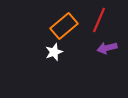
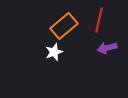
red line: rotated 10 degrees counterclockwise
